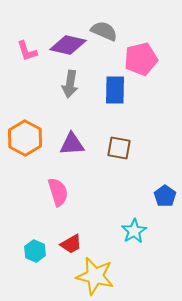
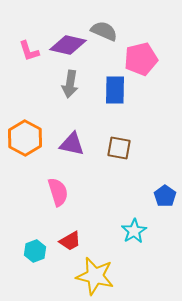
pink L-shape: moved 2 px right
purple triangle: rotated 16 degrees clockwise
red trapezoid: moved 1 px left, 3 px up
cyan hexagon: rotated 15 degrees clockwise
